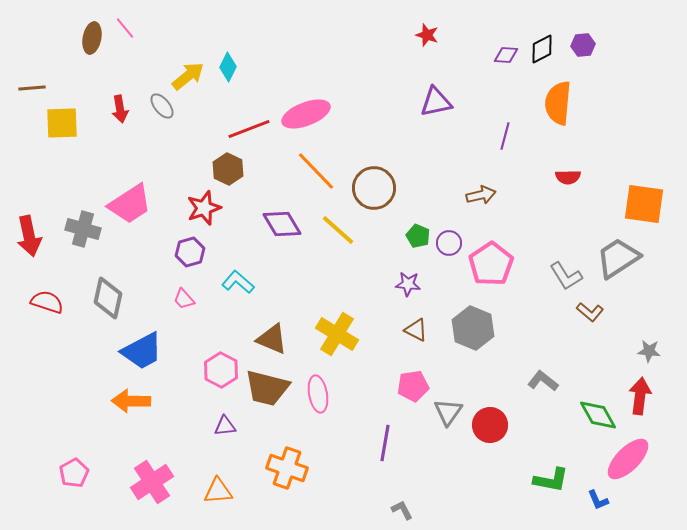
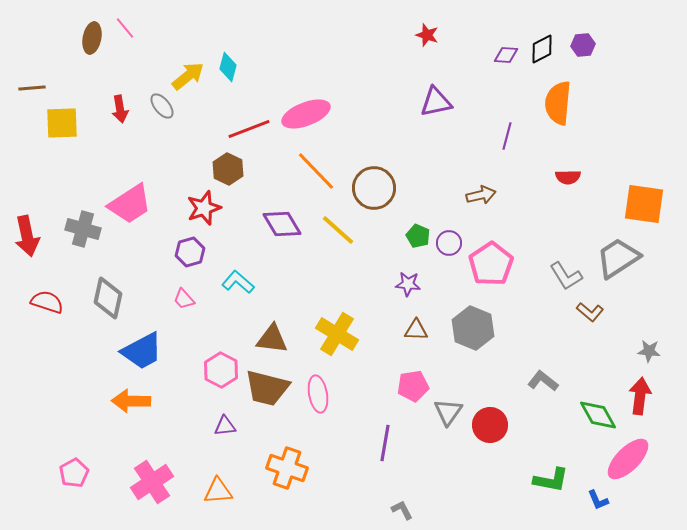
cyan diamond at (228, 67): rotated 12 degrees counterclockwise
purple line at (505, 136): moved 2 px right
red arrow at (29, 236): moved 2 px left
brown triangle at (416, 330): rotated 25 degrees counterclockwise
brown triangle at (272, 339): rotated 16 degrees counterclockwise
